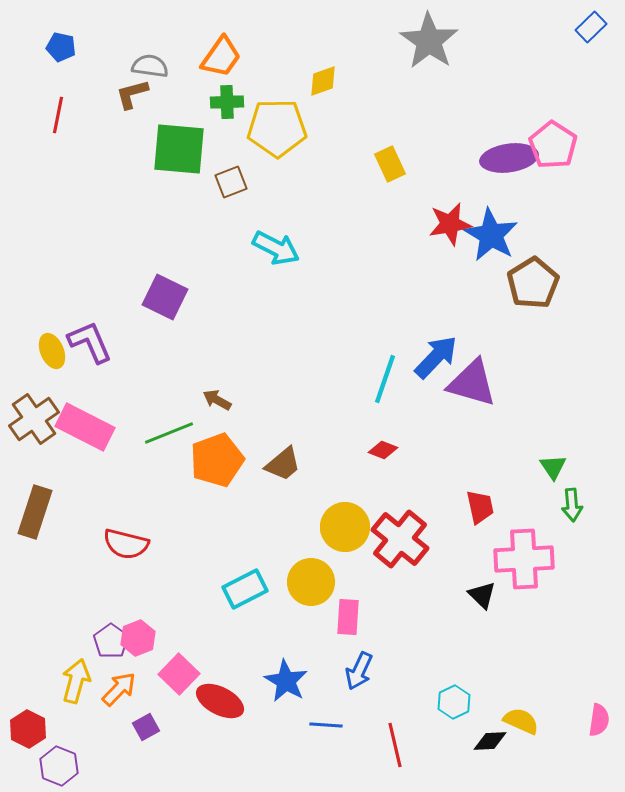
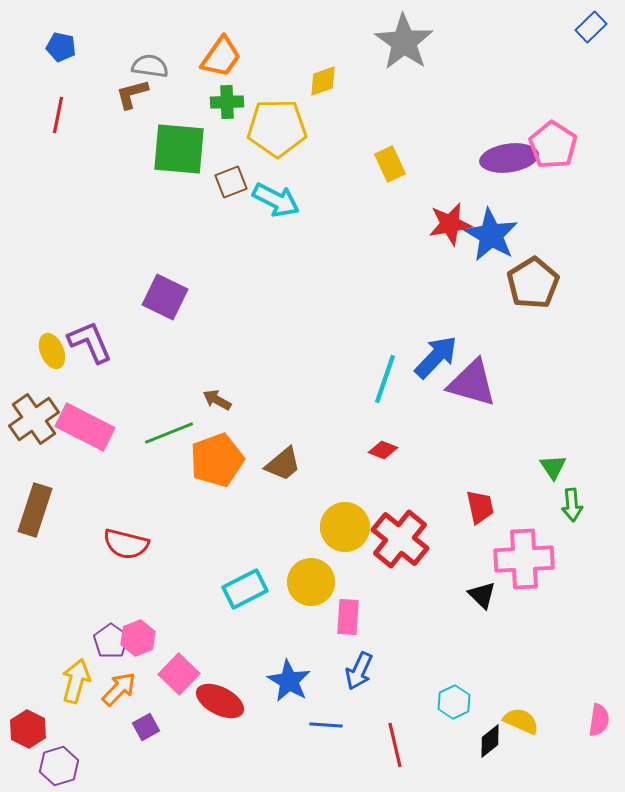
gray star at (429, 41): moved 25 px left, 1 px down
cyan arrow at (276, 248): moved 48 px up
brown rectangle at (35, 512): moved 2 px up
blue star at (286, 681): moved 3 px right
black diamond at (490, 741): rotated 36 degrees counterclockwise
purple hexagon at (59, 766): rotated 21 degrees clockwise
